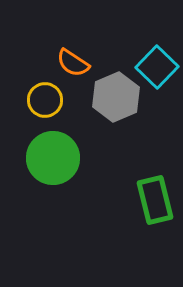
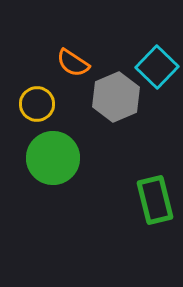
yellow circle: moved 8 px left, 4 px down
